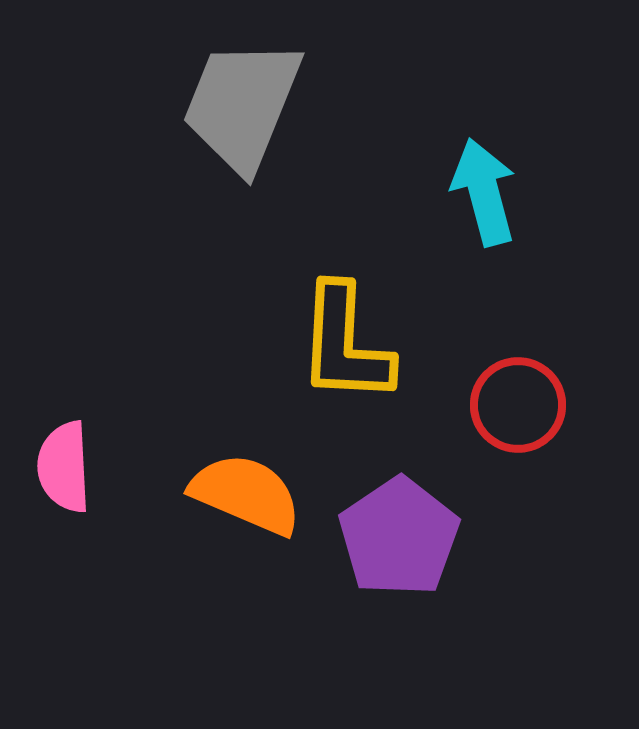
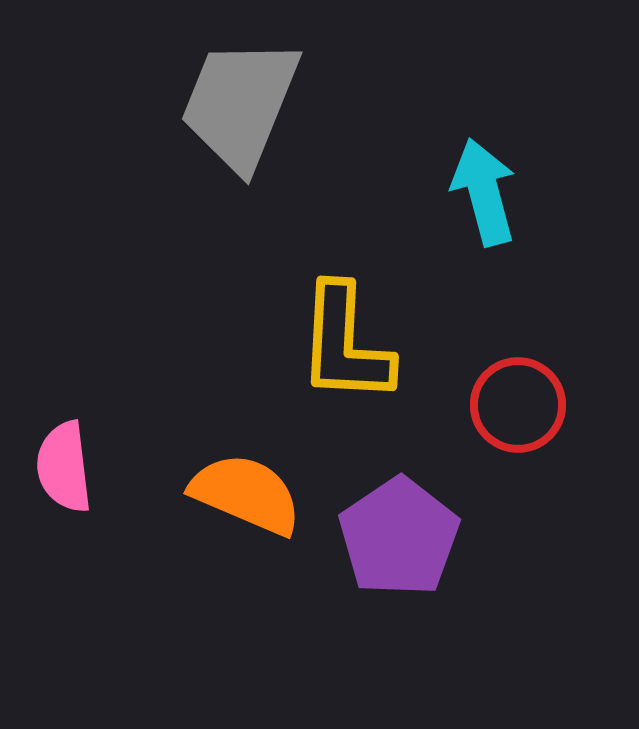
gray trapezoid: moved 2 px left, 1 px up
pink semicircle: rotated 4 degrees counterclockwise
